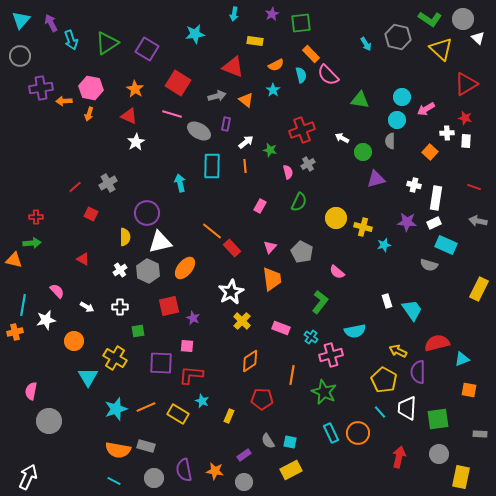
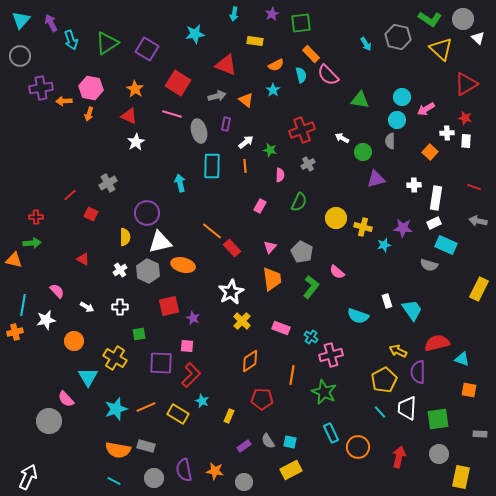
red triangle at (233, 67): moved 7 px left, 2 px up
gray ellipse at (199, 131): rotated 45 degrees clockwise
pink semicircle at (288, 172): moved 8 px left, 3 px down; rotated 16 degrees clockwise
white cross at (414, 185): rotated 16 degrees counterclockwise
red line at (75, 187): moved 5 px left, 8 px down
purple star at (407, 222): moved 4 px left, 6 px down
orange ellipse at (185, 268): moved 2 px left, 3 px up; rotated 65 degrees clockwise
green L-shape at (320, 302): moved 9 px left, 15 px up
green square at (138, 331): moved 1 px right, 3 px down
cyan semicircle at (355, 331): moved 3 px right, 15 px up; rotated 30 degrees clockwise
cyan triangle at (462, 359): rotated 42 degrees clockwise
red L-shape at (191, 375): rotated 130 degrees clockwise
yellow pentagon at (384, 380): rotated 15 degrees clockwise
pink semicircle at (31, 391): moved 35 px right, 8 px down; rotated 54 degrees counterclockwise
orange circle at (358, 433): moved 14 px down
purple rectangle at (244, 455): moved 9 px up
